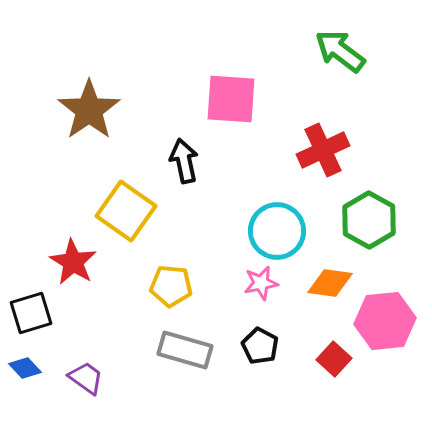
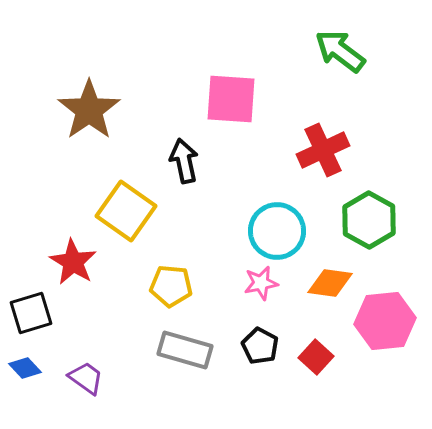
red square: moved 18 px left, 2 px up
